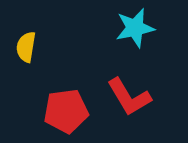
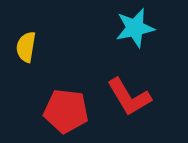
red pentagon: rotated 15 degrees clockwise
